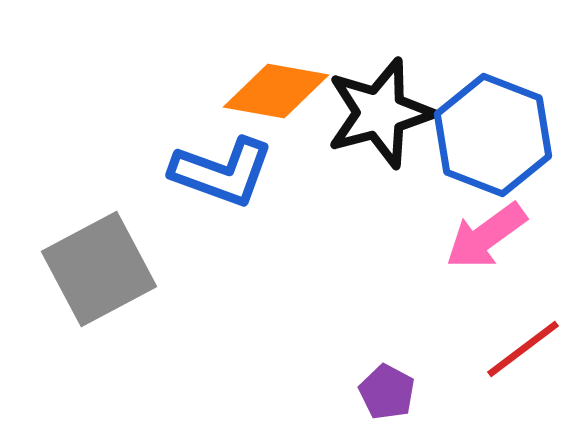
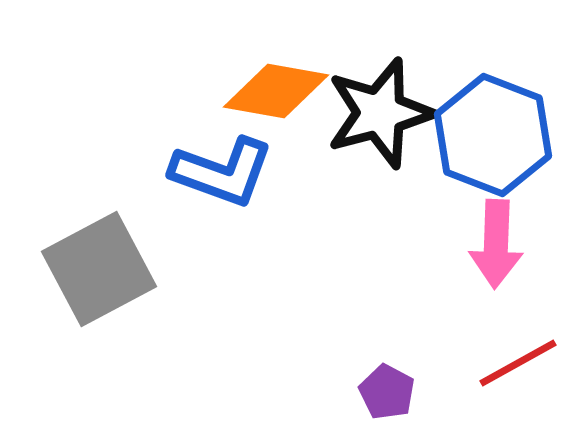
pink arrow: moved 10 px right, 8 px down; rotated 52 degrees counterclockwise
red line: moved 5 px left, 14 px down; rotated 8 degrees clockwise
